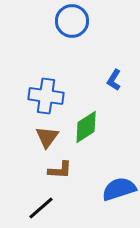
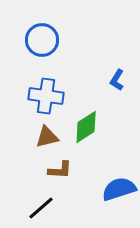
blue circle: moved 30 px left, 19 px down
blue L-shape: moved 3 px right
brown triangle: rotated 40 degrees clockwise
